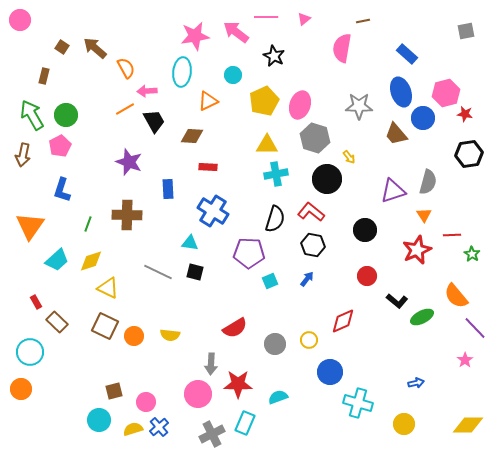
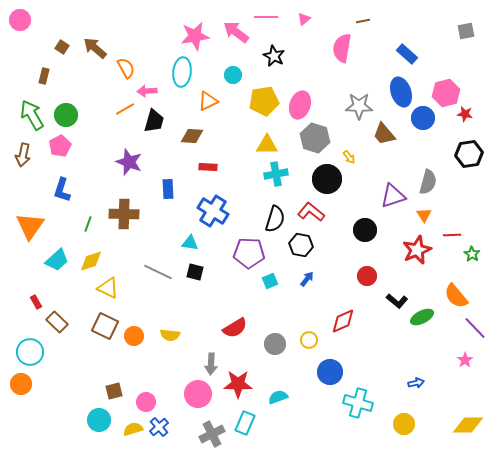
yellow pentagon at (264, 101): rotated 16 degrees clockwise
black trapezoid at (154, 121): rotated 45 degrees clockwise
brown trapezoid at (396, 134): moved 12 px left
purple triangle at (393, 191): moved 5 px down
brown cross at (127, 215): moved 3 px left, 1 px up
black hexagon at (313, 245): moved 12 px left
orange circle at (21, 389): moved 5 px up
